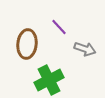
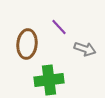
green cross: rotated 20 degrees clockwise
